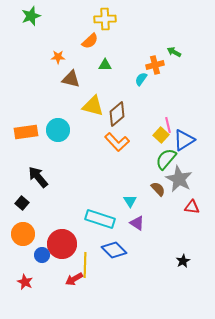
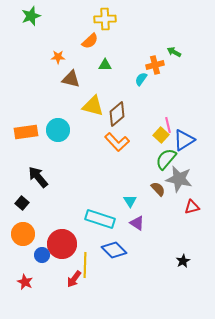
gray star: rotated 16 degrees counterclockwise
red triangle: rotated 21 degrees counterclockwise
red arrow: rotated 24 degrees counterclockwise
